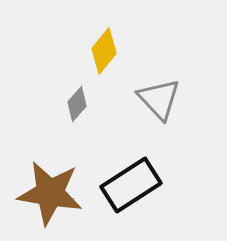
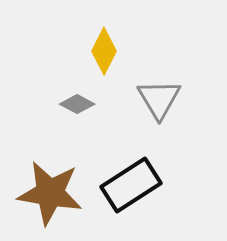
yellow diamond: rotated 12 degrees counterclockwise
gray triangle: rotated 12 degrees clockwise
gray diamond: rotated 76 degrees clockwise
